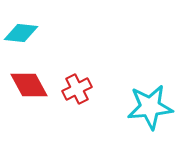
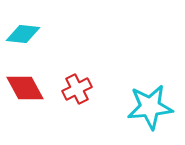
cyan diamond: moved 2 px right, 1 px down
red diamond: moved 4 px left, 3 px down
